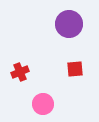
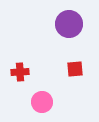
red cross: rotated 18 degrees clockwise
pink circle: moved 1 px left, 2 px up
